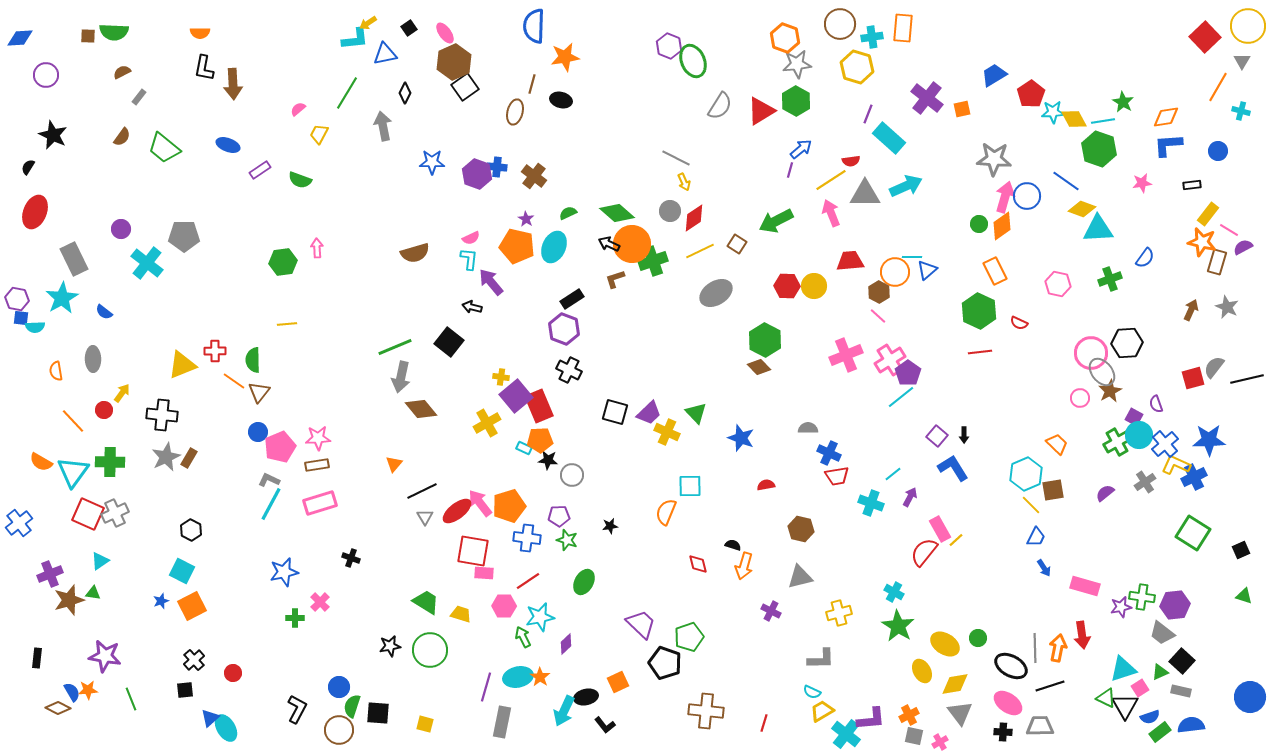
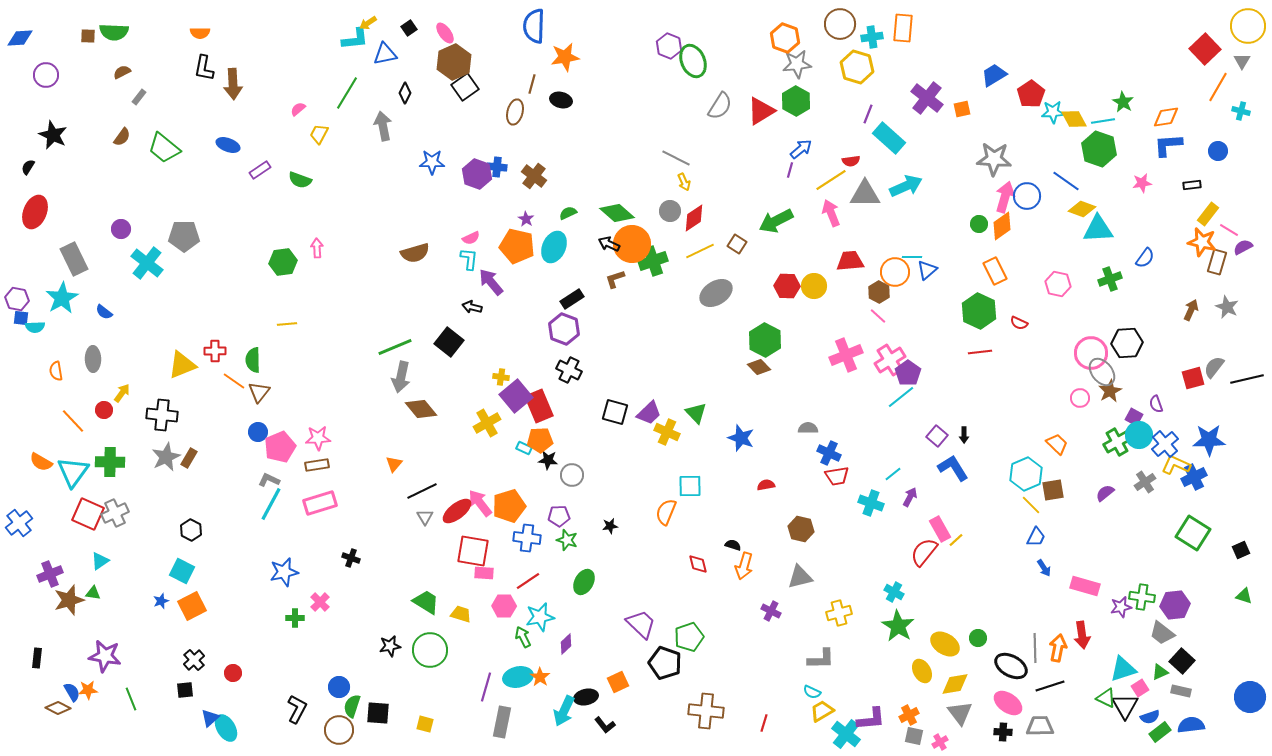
red square at (1205, 37): moved 12 px down
